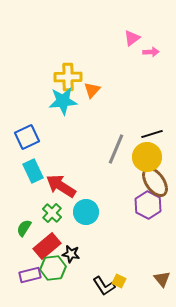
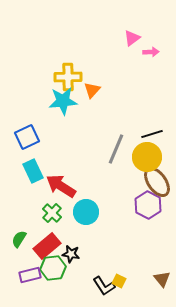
brown ellipse: moved 2 px right
green semicircle: moved 5 px left, 11 px down
